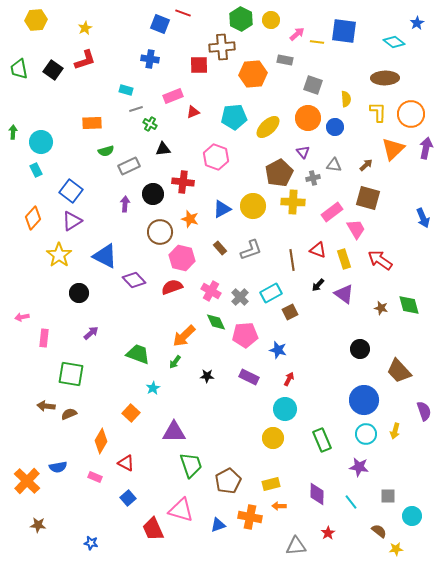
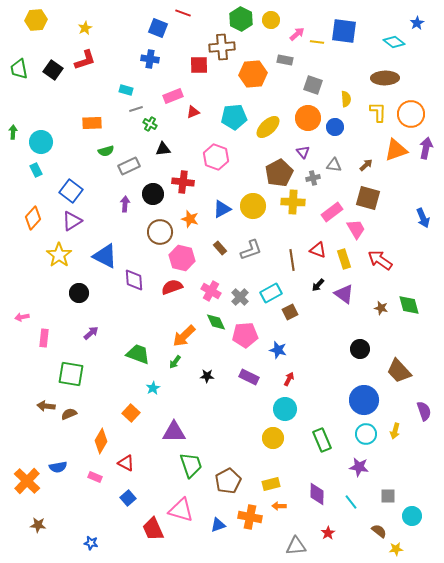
blue square at (160, 24): moved 2 px left, 4 px down
orange triangle at (393, 149): moved 3 px right, 1 px down; rotated 25 degrees clockwise
purple diamond at (134, 280): rotated 40 degrees clockwise
